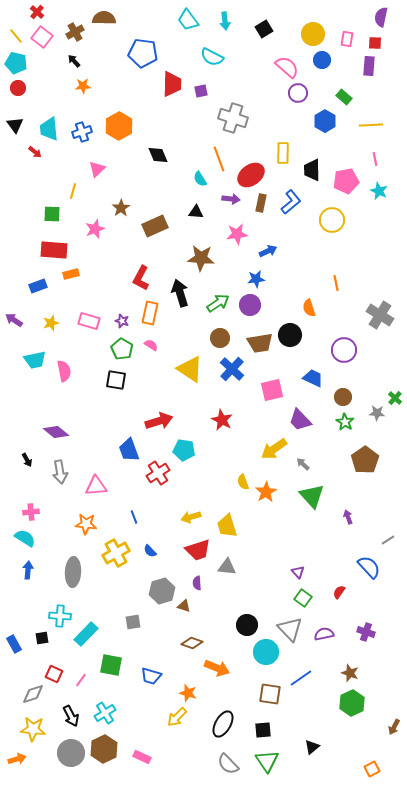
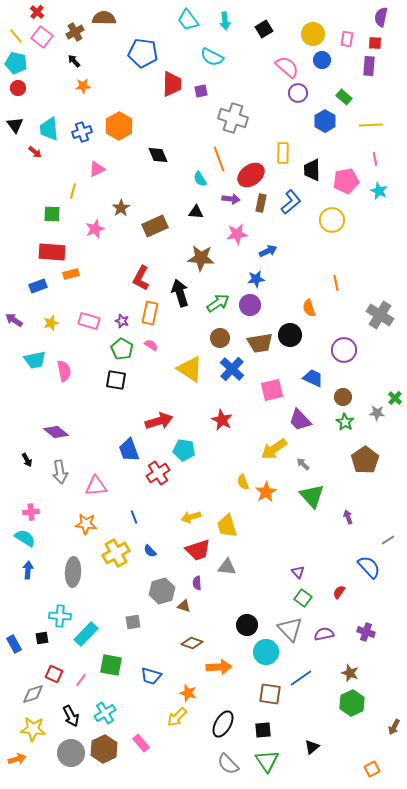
pink triangle at (97, 169): rotated 18 degrees clockwise
red rectangle at (54, 250): moved 2 px left, 2 px down
orange arrow at (217, 668): moved 2 px right, 1 px up; rotated 25 degrees counterclockwise
pink rectangle at (142, 757): moved 1 px left, 14 px up; rotated 24 degrees clockwise
